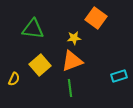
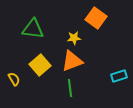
yellow semicircle: rotated 56 degrees counterclockwise
